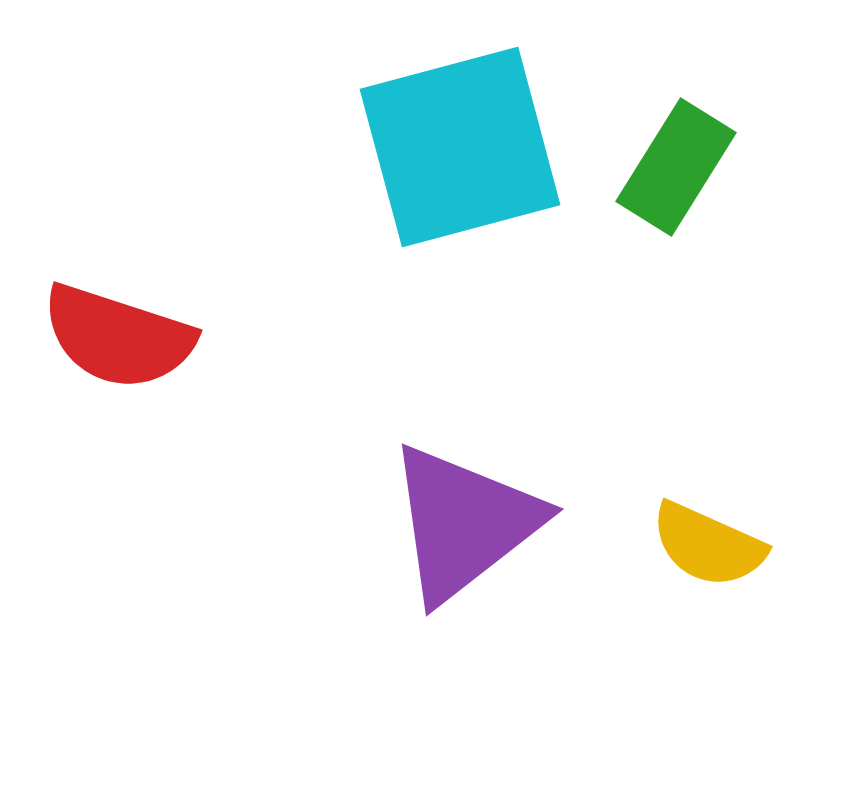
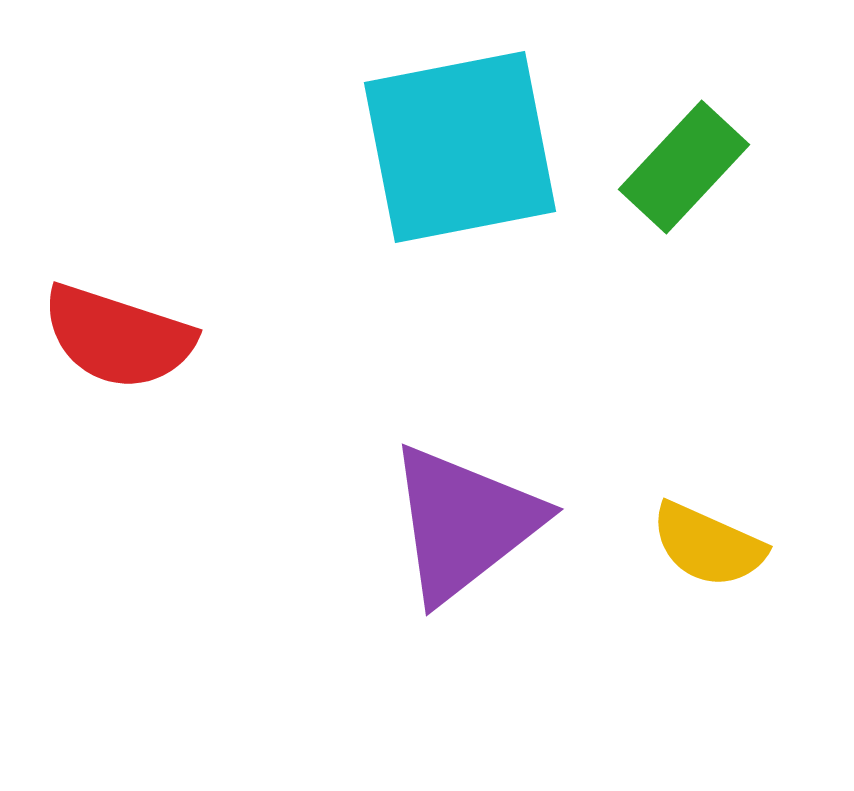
cyan square: rotated 4 degrees clockwise
green rectangle: moved 8 px right; rotated 11 degrees clockwise
